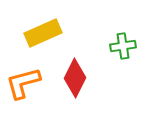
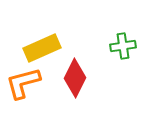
yellow rectangle: moved 1 px left, 15 px down
